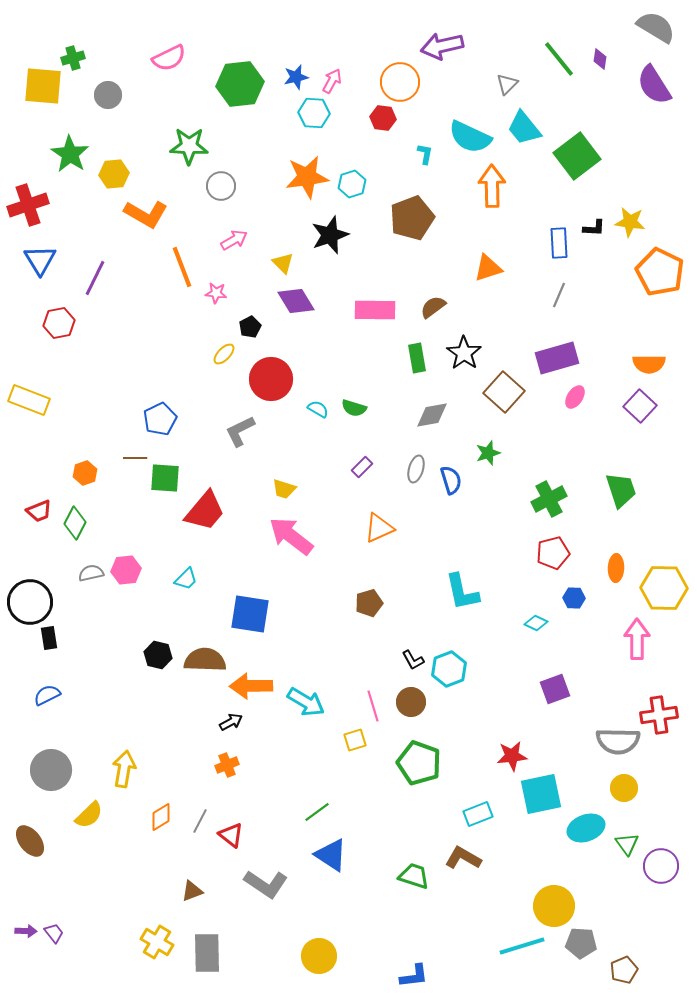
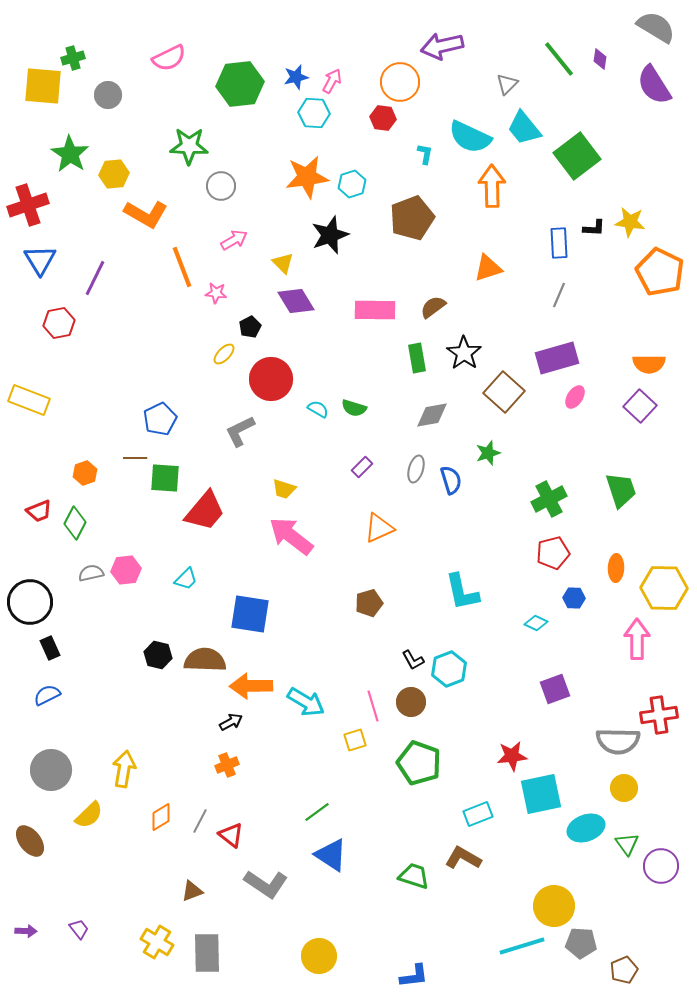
black rectangle at (49, 638): moved 1 px right, 10 px down; rotated 15 degrees counterclockwise
purple trapezoid at (54, 933): moved 25 px right, 4 px up
